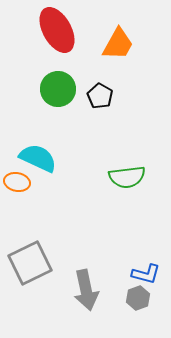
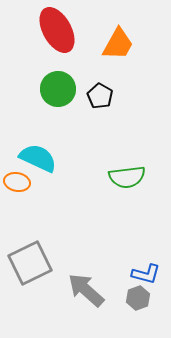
gray arrow: rotated 144 degrees clockwise
